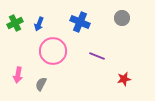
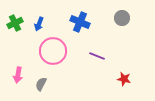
red star: rotated 24 degrees clockwise
